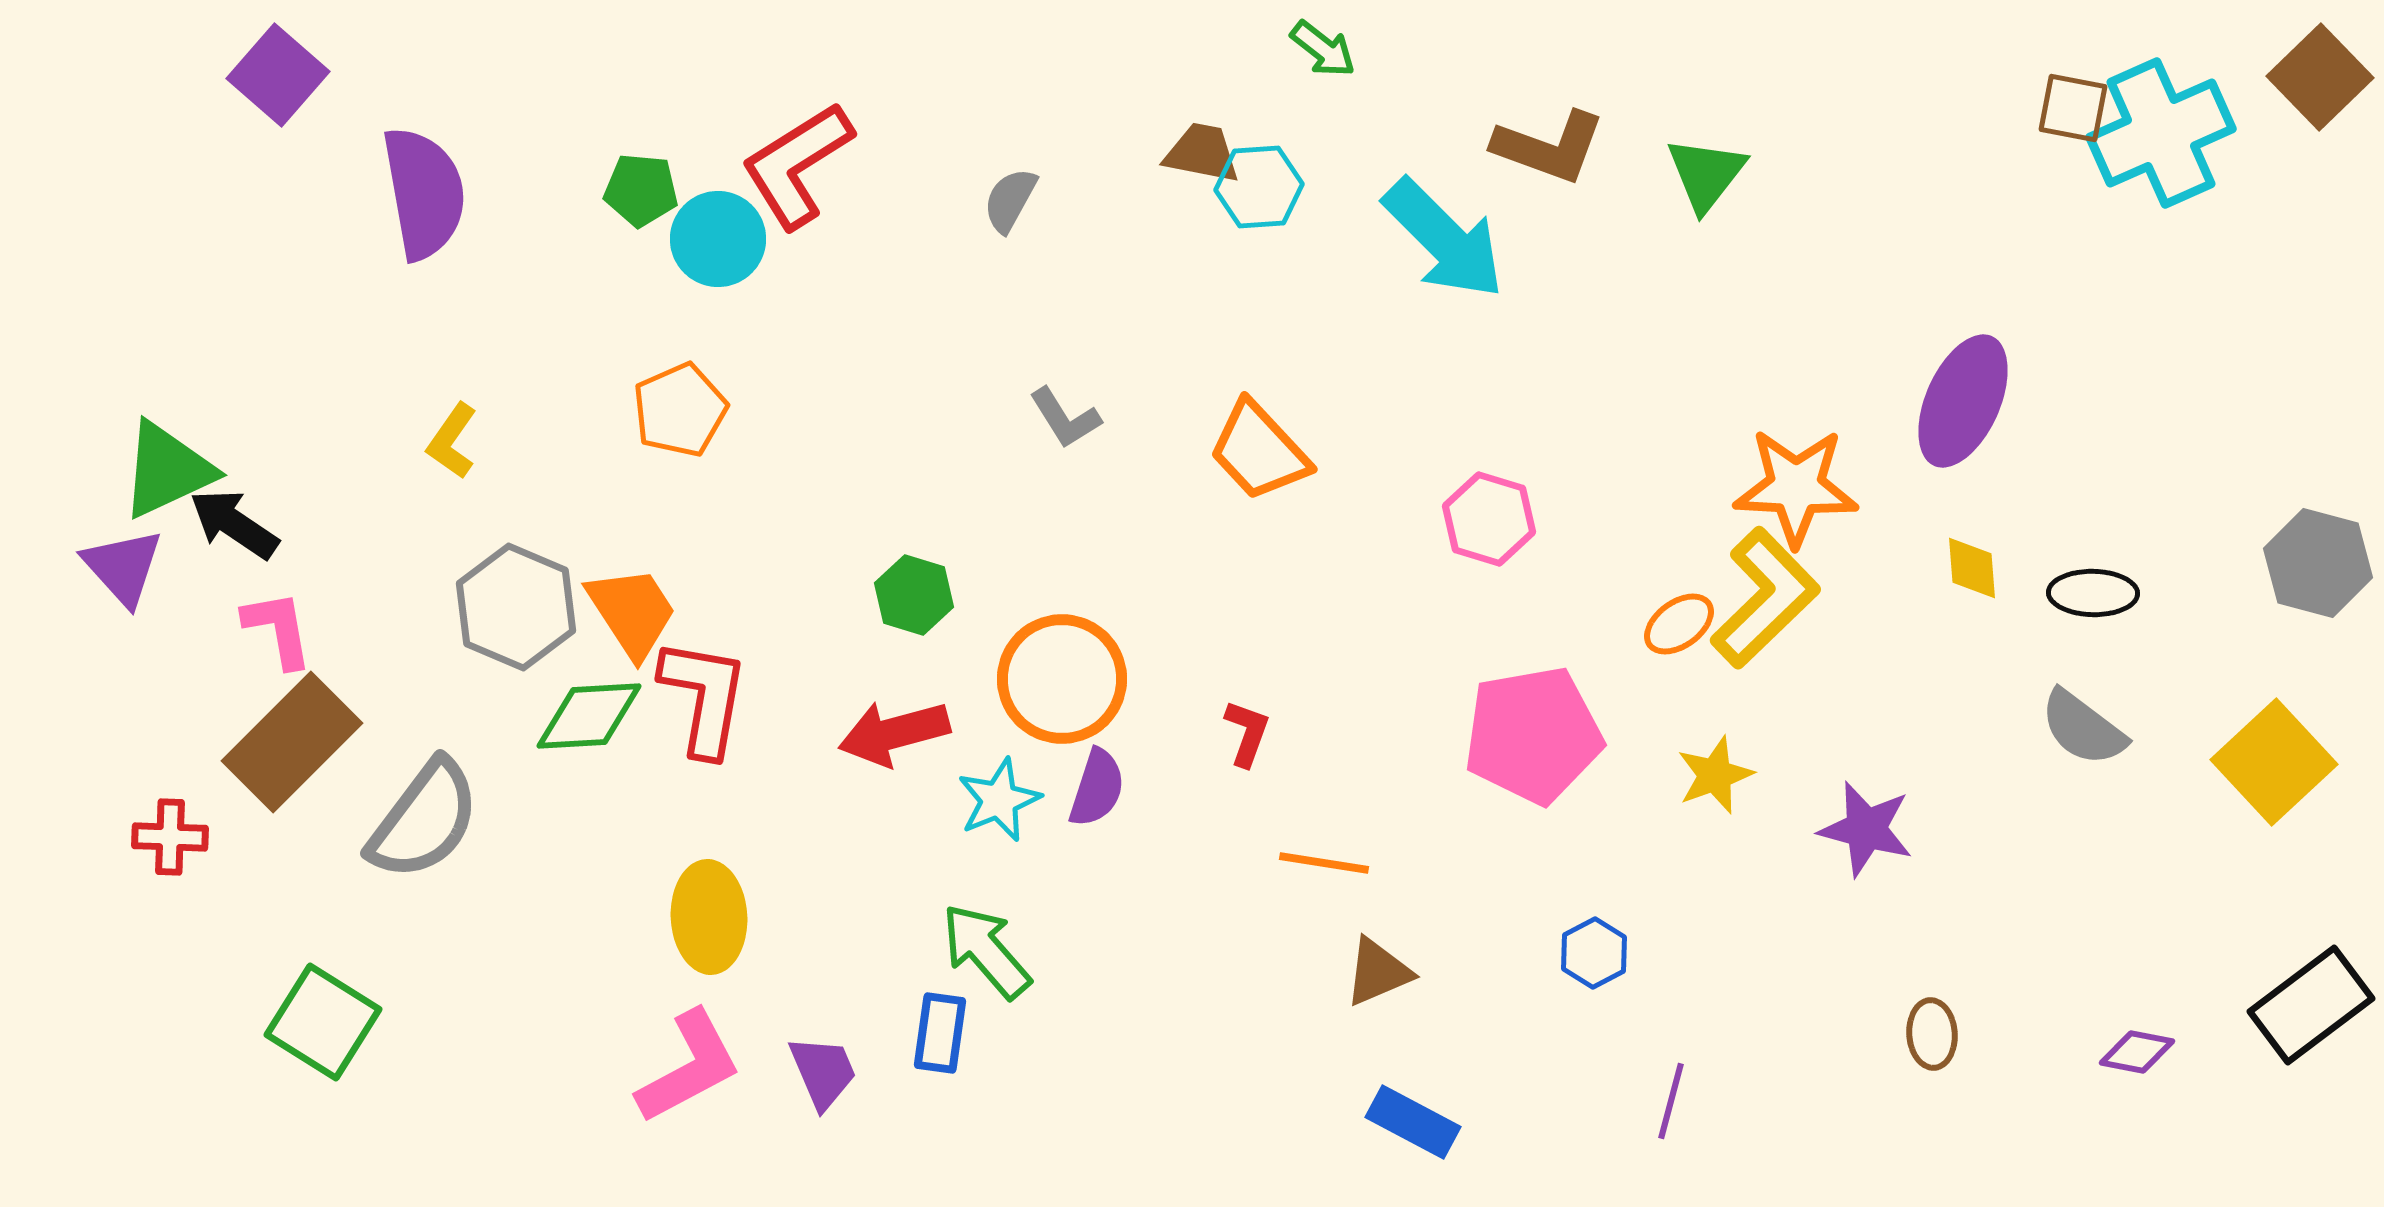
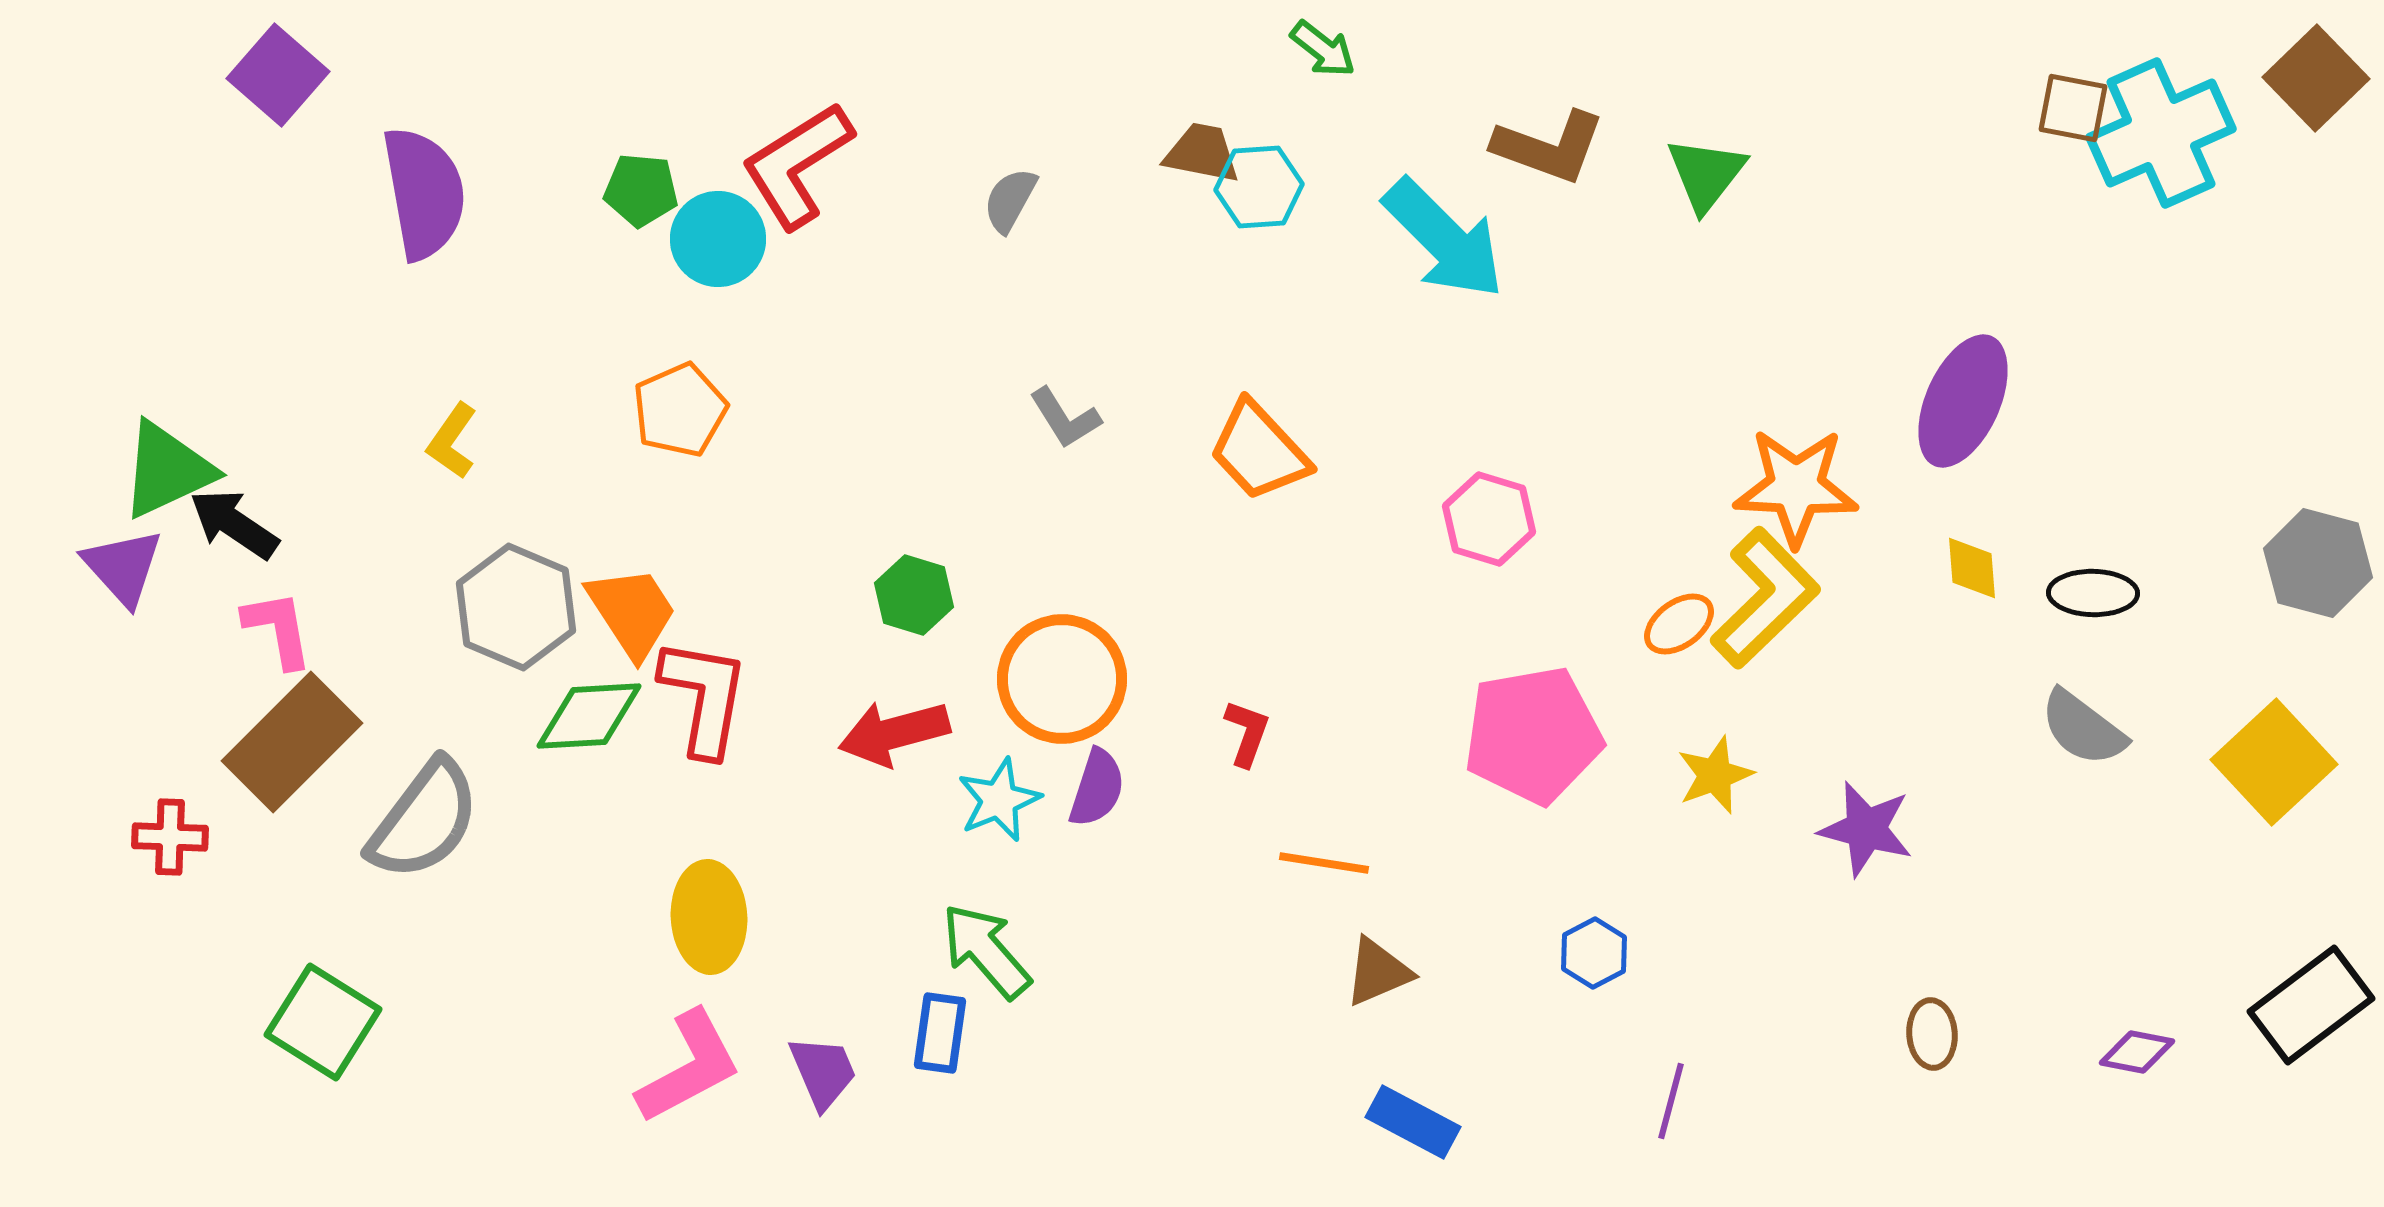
brown square at (2320, 77): moved 4 px left, 1 px down
